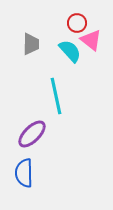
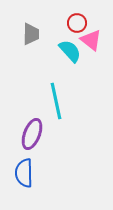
gray trapezoid: moved 10 px up
cyan line: moved 5 px down
purple ellipse: rotated 24 degrees counterclockwise
